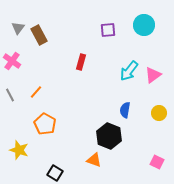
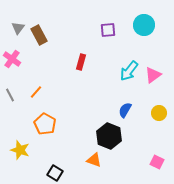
pink cross: moved 2 px up
blue semicircle: rotated 21 degrees clockwise
yellow star: moved 1 px right
